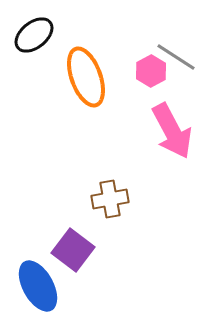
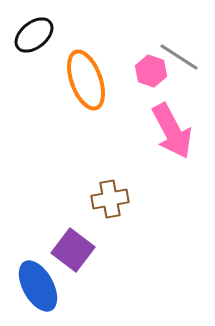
gray line: moved 3 px right
pink hexagon: rotated 12 degrees counterclockwise
orange ellipse: moved 3 px down
